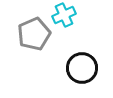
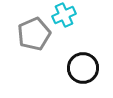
black circle: moved 1 px right
